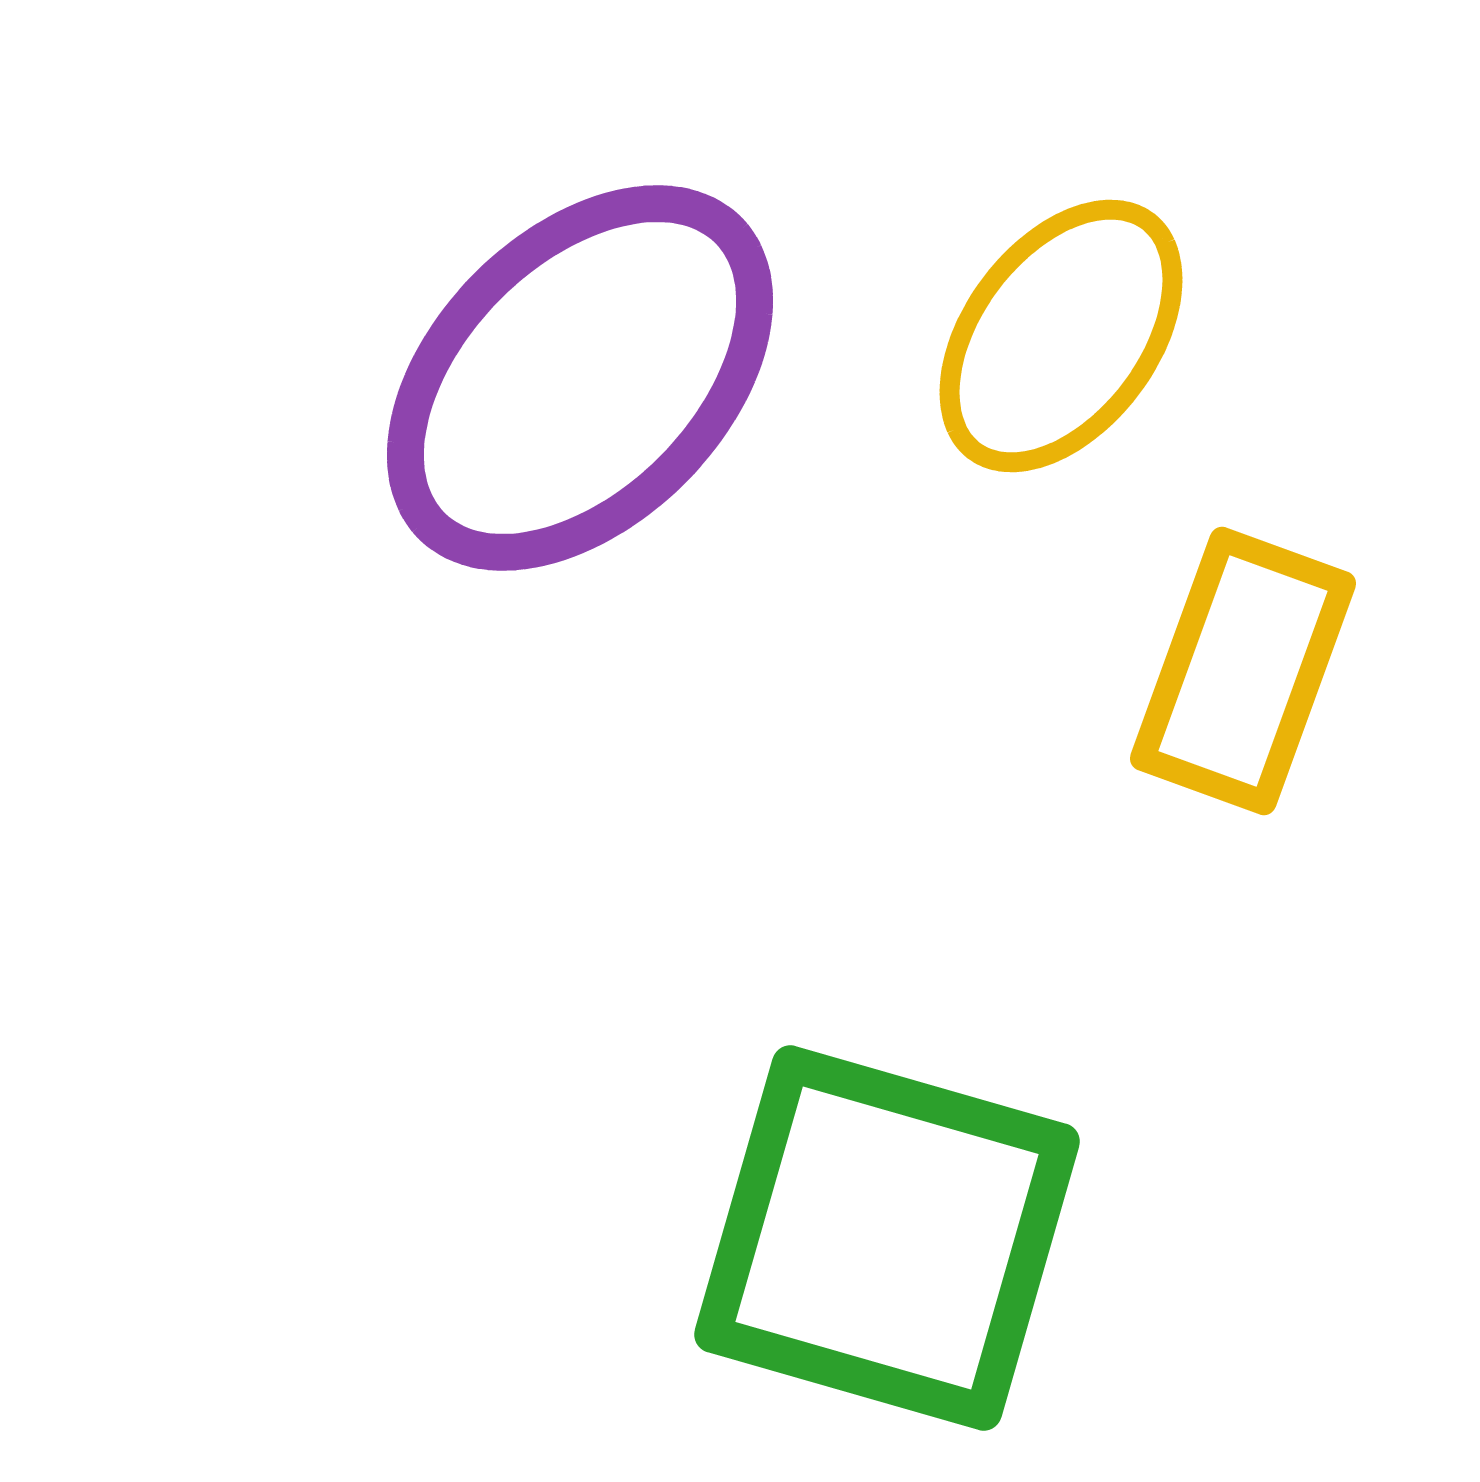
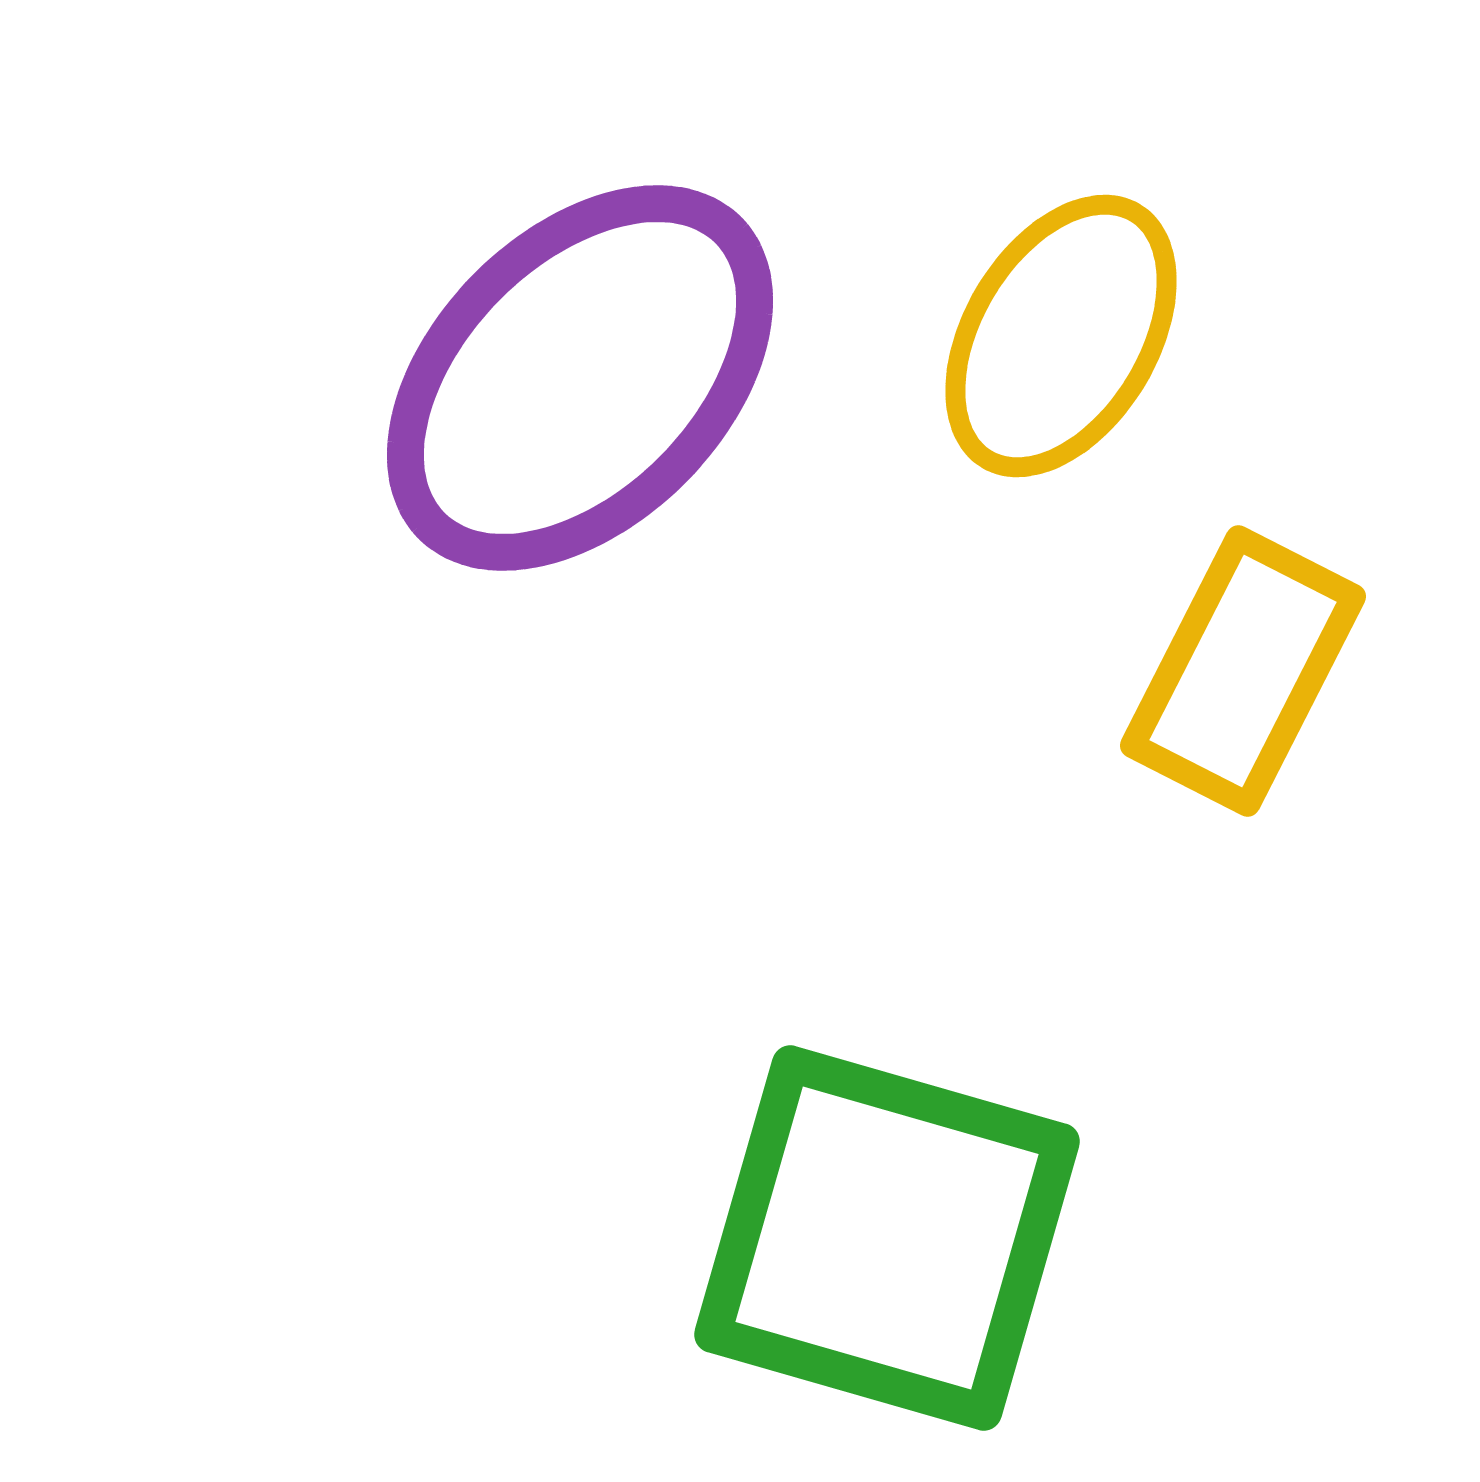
yellow ellipse: rotated 6 degrees counterclockwise
yellow rectangle: rotated 7 degrees clockwise
